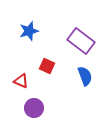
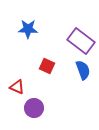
blue star: moved 1 px left, 2 px up; rotated 18 degrees clockwise
blue semicircle: moved 2 px left, 6 px up
red triangle: moved 4 px left, 6 px down
